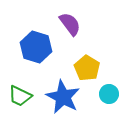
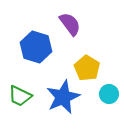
blue star: rotated 20 degrees clockwise
